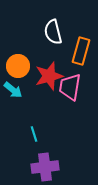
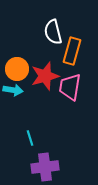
orange rectangle: moved 9 px left
orange circle: moved 1 px left, 3 px down
red star: moved 4 px left
cyan arrow: rotated 30 degrees counterclockwise
cyan line: moved 4 px left, 4 px down
